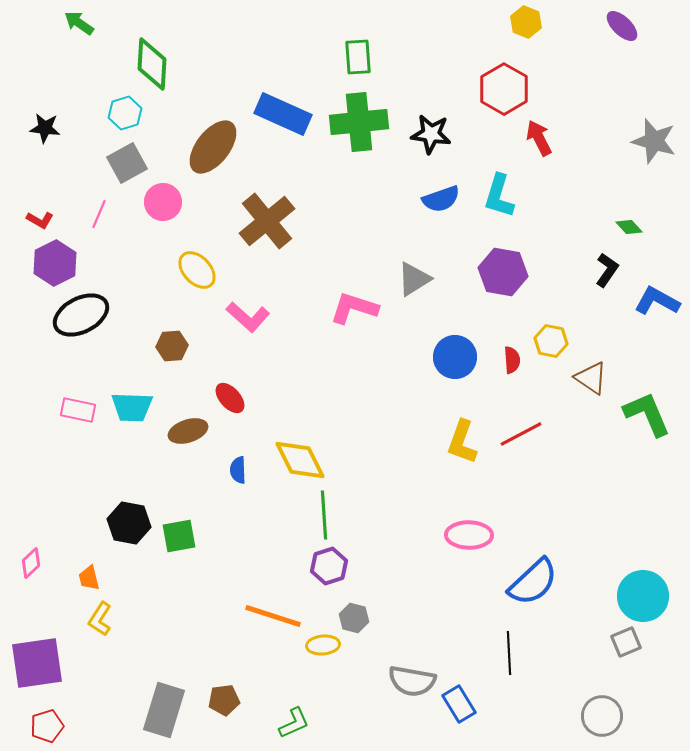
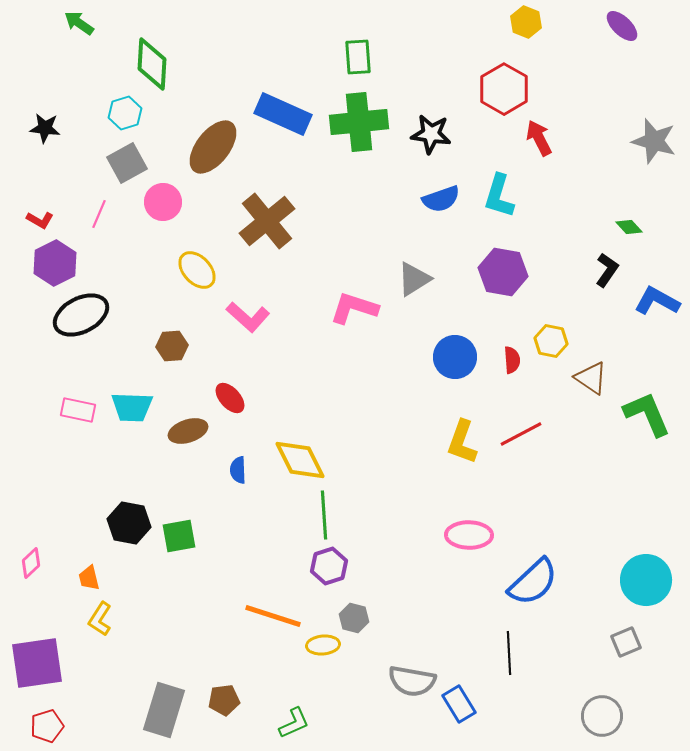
cyan circle at (643, 596): moved 3 px right, 16 px up
